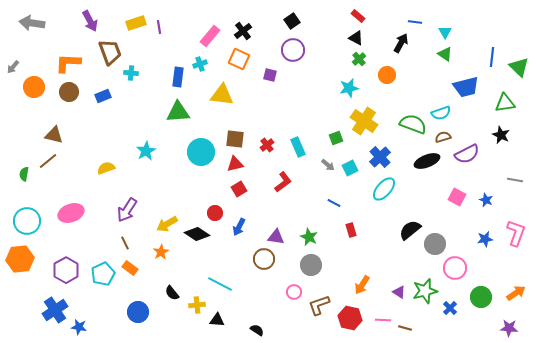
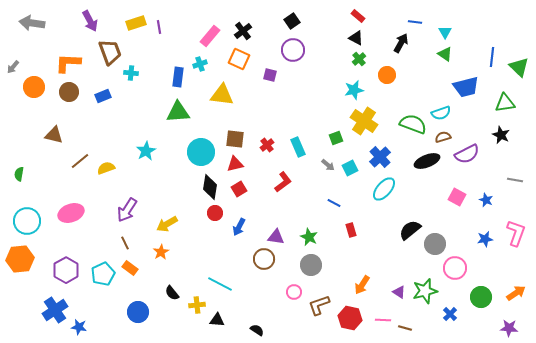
cyan star at (349, 88): moved 5 px right, 2 px down
brown line at (48, 161): moved 32 px right
green semicircle at (24, 174): moved 5 px left
black diamond at (197, 234): moved 13 px right, 47 px up; rotated 65 degrees clockwise
blue cross at (450, 308): moved 6 px down
